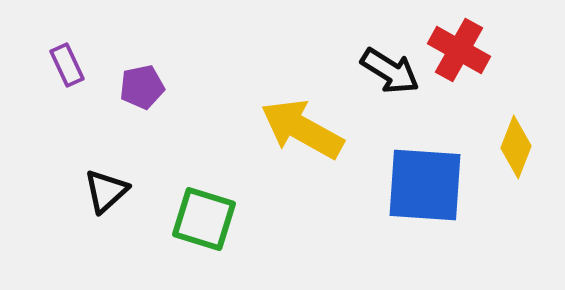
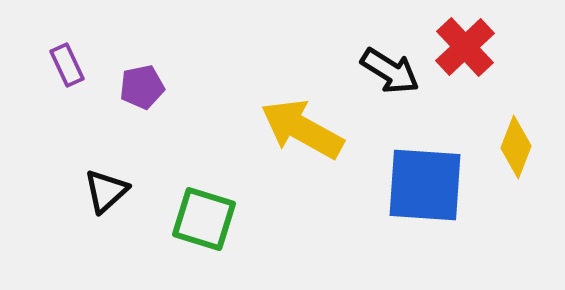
red cross: moved 6 px right, 3 px up; rotated 18 degrees clockwise
